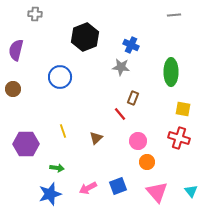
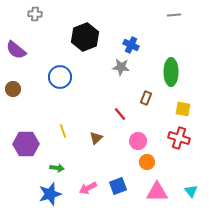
purple semicircle: rotated 65 degrees counterclockwise
brown rectangle: moved 13 px right
pink triangle: rotated 50 degrees counterclockwise
